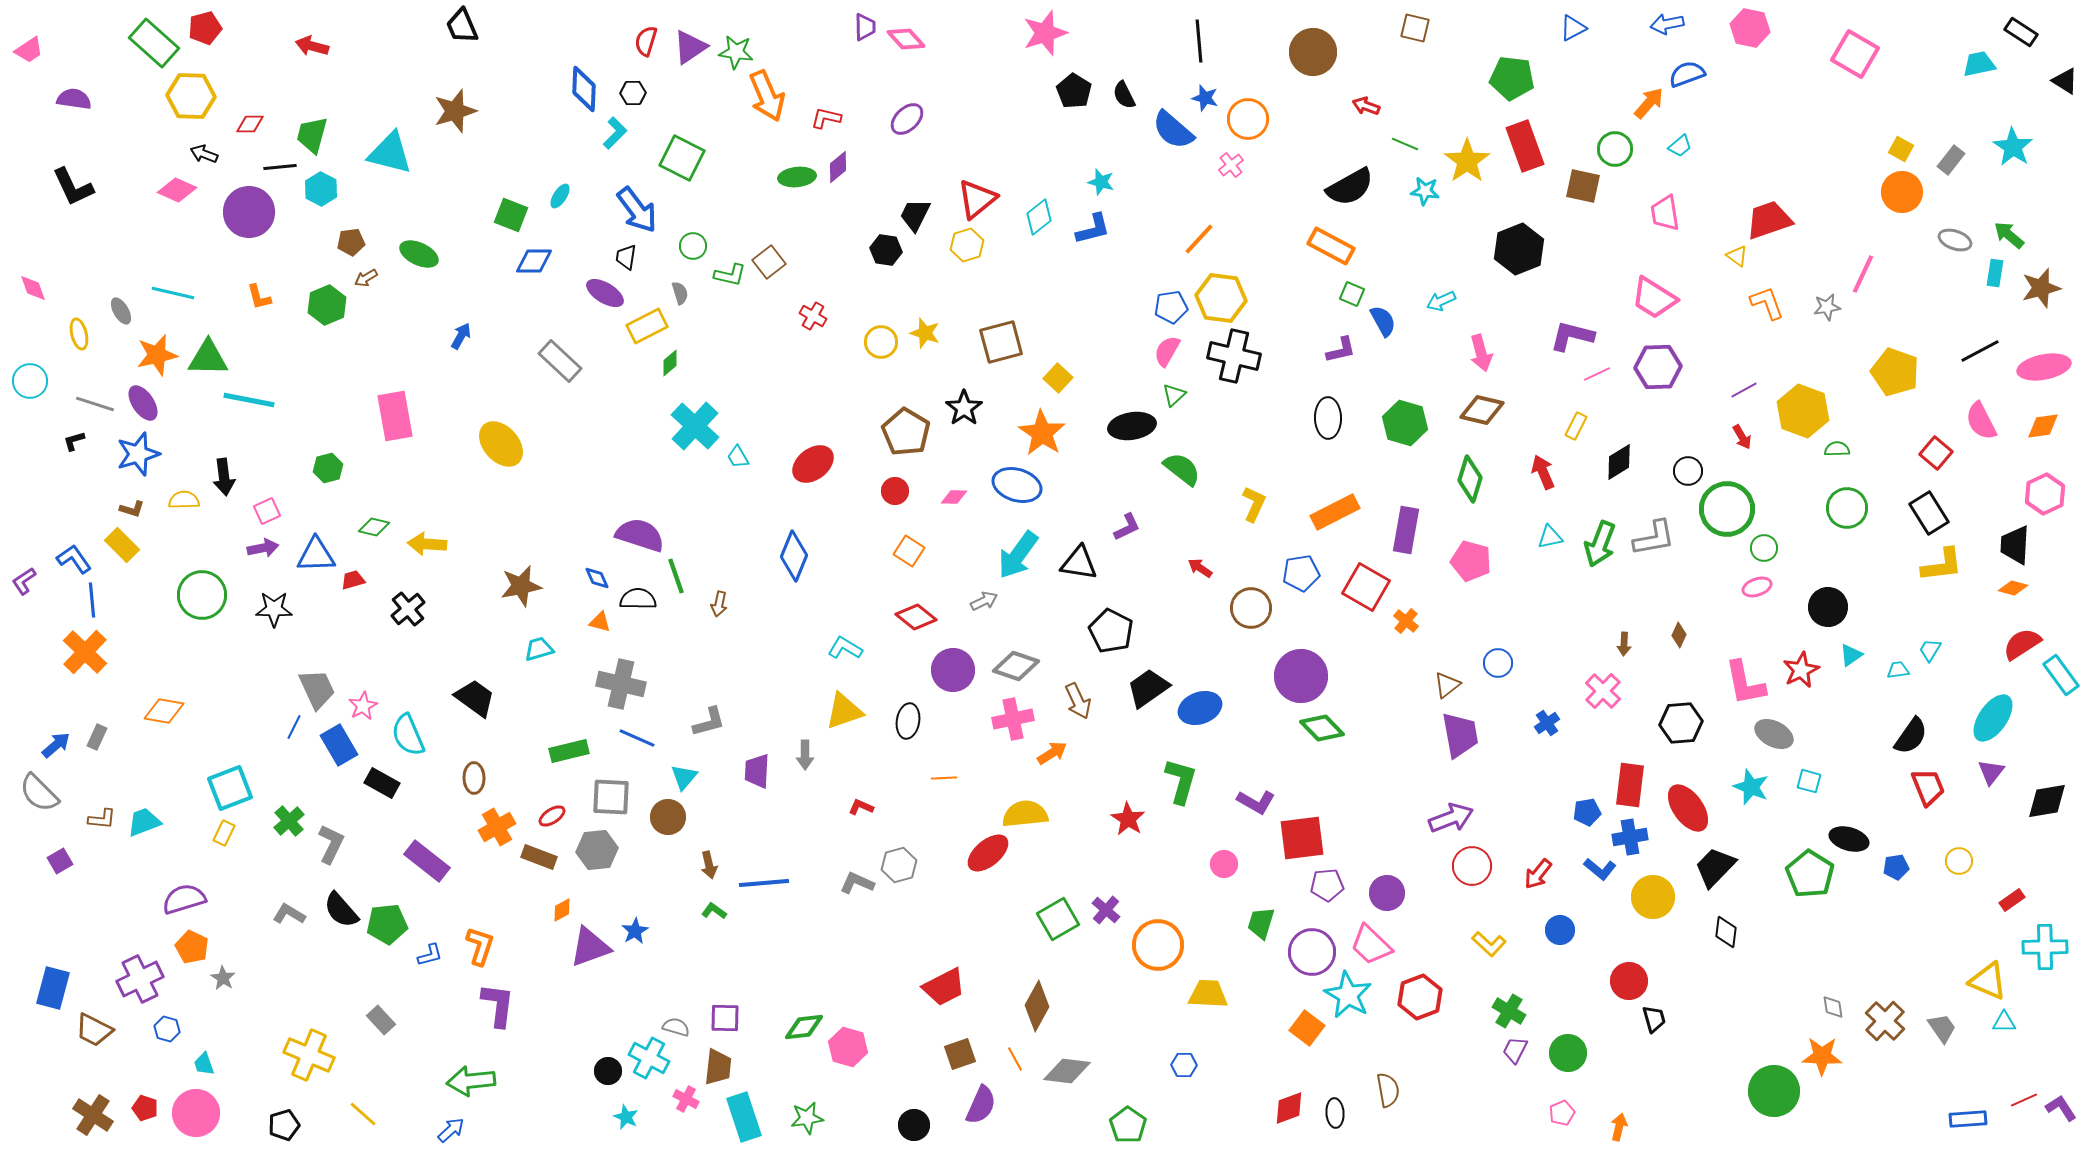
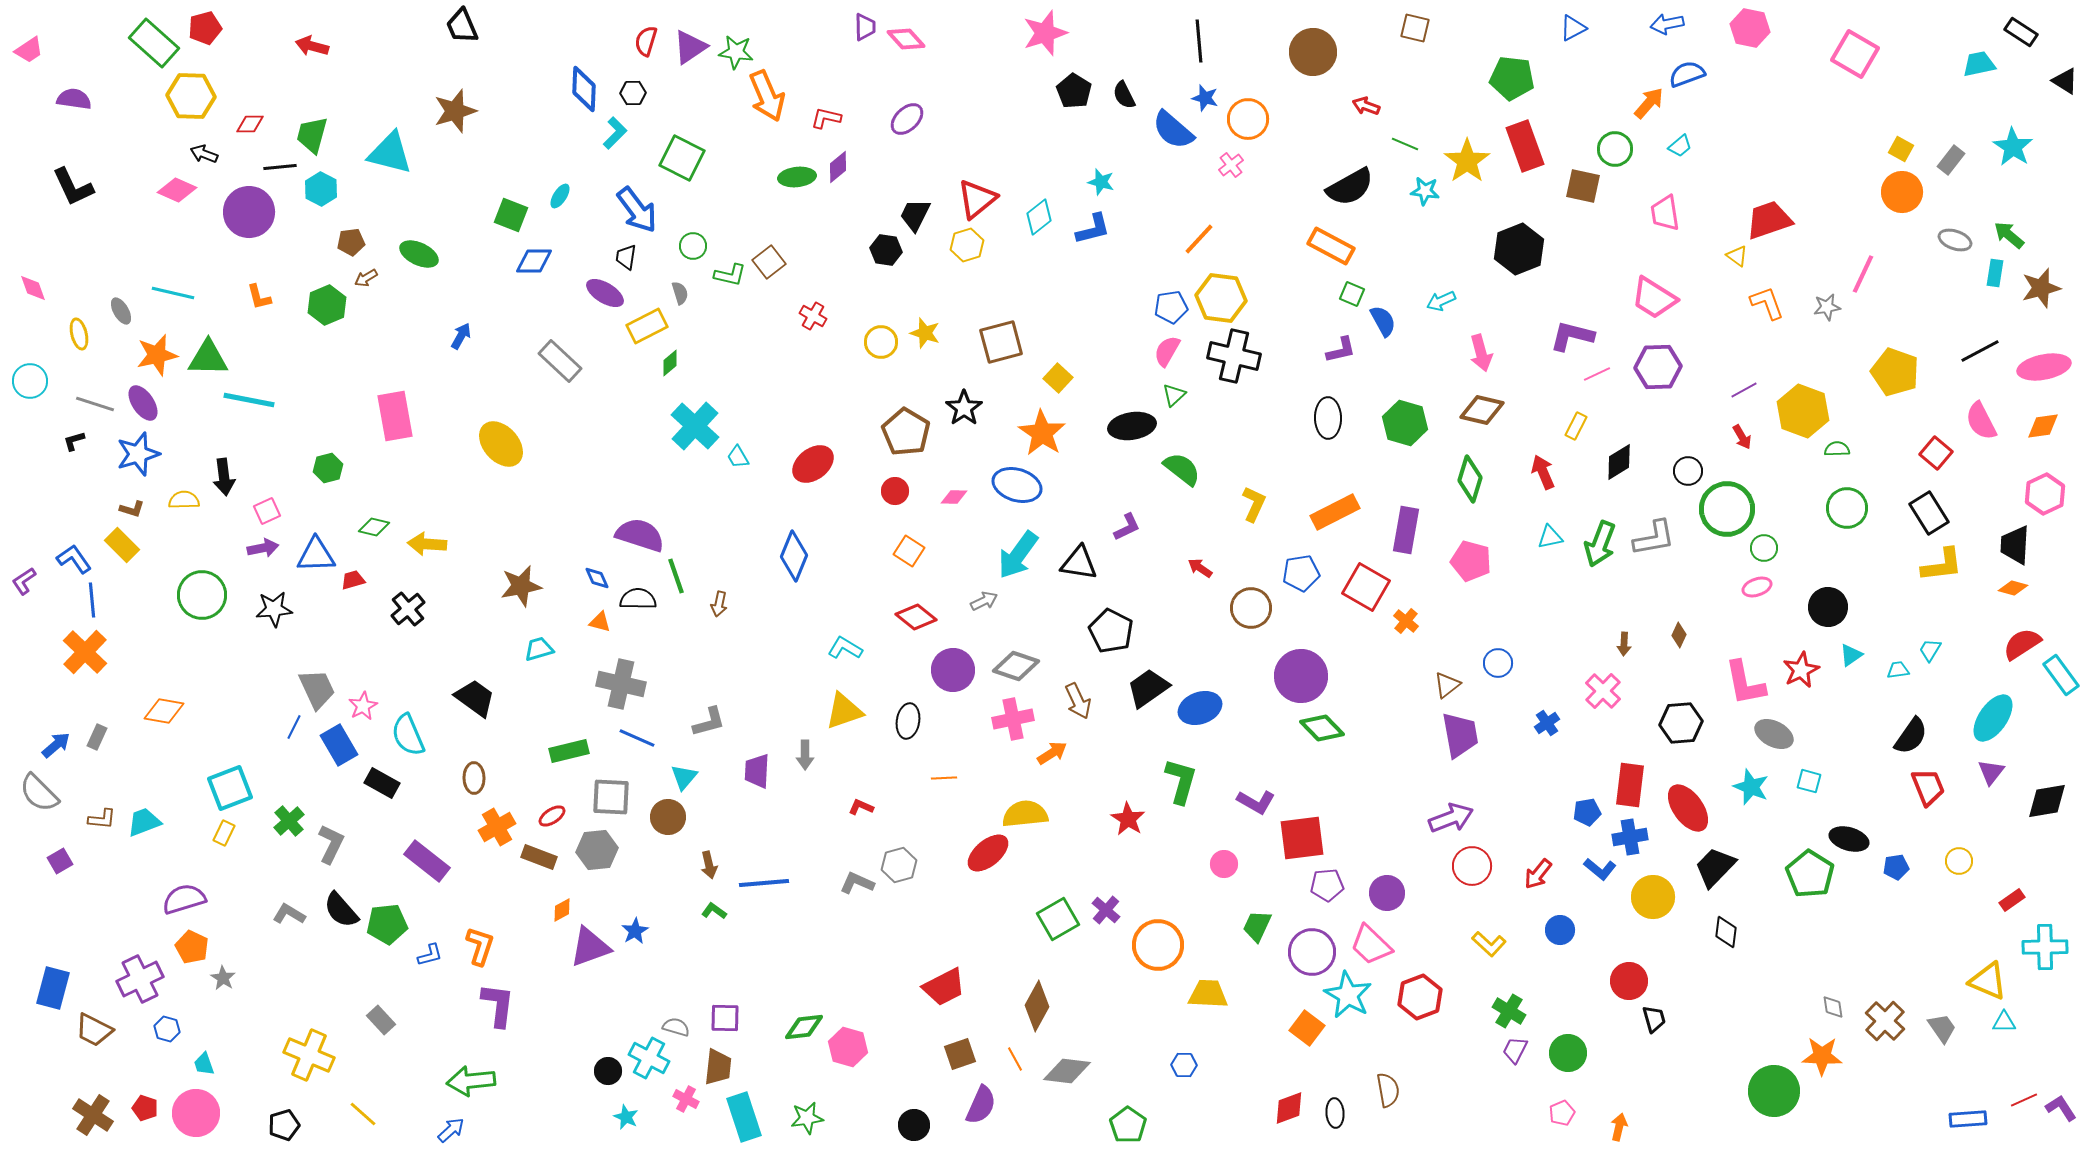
black star at (274, 609): rotated 6 degrees counterclockwise
green trapezoid at (1261, 923): moved 4 px left, 3 px down; rotated 8 degrees clockwise
